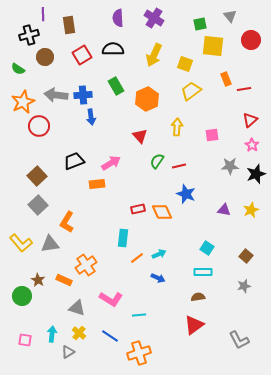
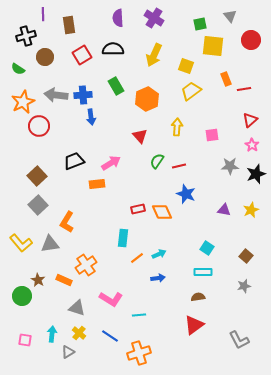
black cross at (29, 35): moved 3 px left, 1 px down
yellow square at (185, 64): moved 1 px right, 2 px down
blue arrow at (158, 278): rotated 32 degrees counterclockwise
